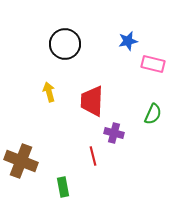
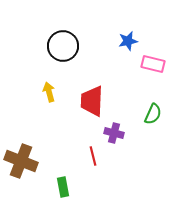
black circle: moved 2 px left, 2 px down
